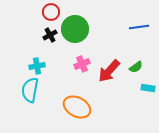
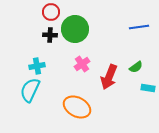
black cross: rotated 32 degrees clockwise
pink cross: rotated 14 degrees counterclockwise
red arrow: moved 6 px down; rotated 20 degrees counterclockwise
cyan semicircle: rotated 15 degrees clockwise
